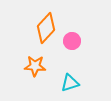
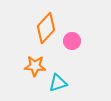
cyan triangle: moved 12 px left
